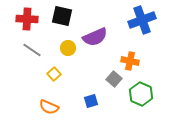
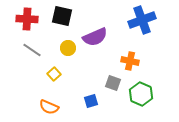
gray square: moved 1 px left, 4 px down; rotated 21 degrees counterclockwise
